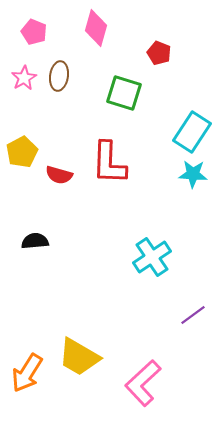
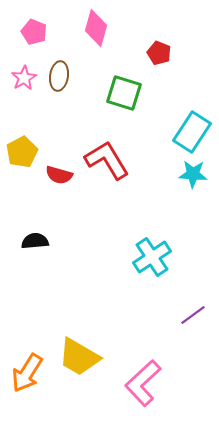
red L-shape: moved 2 px left, 3 px up; rotated 147 degrees clockwise
